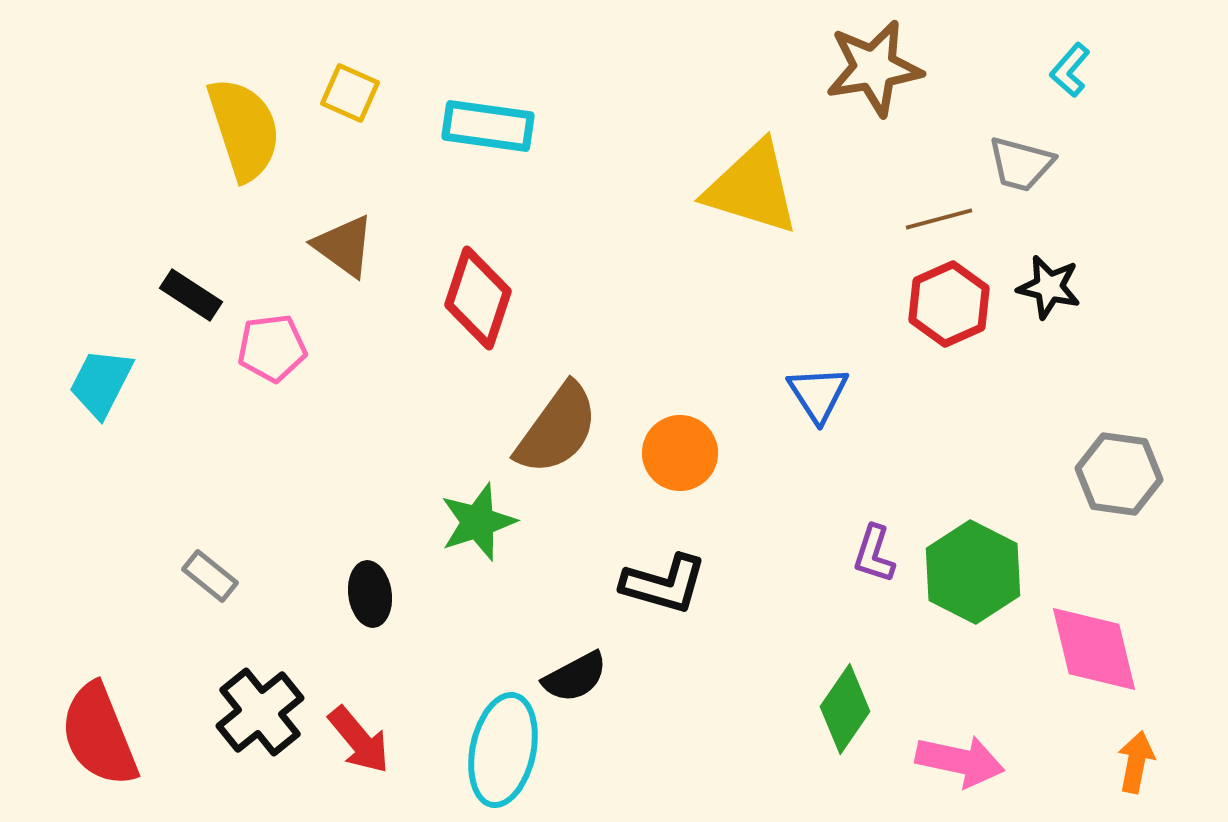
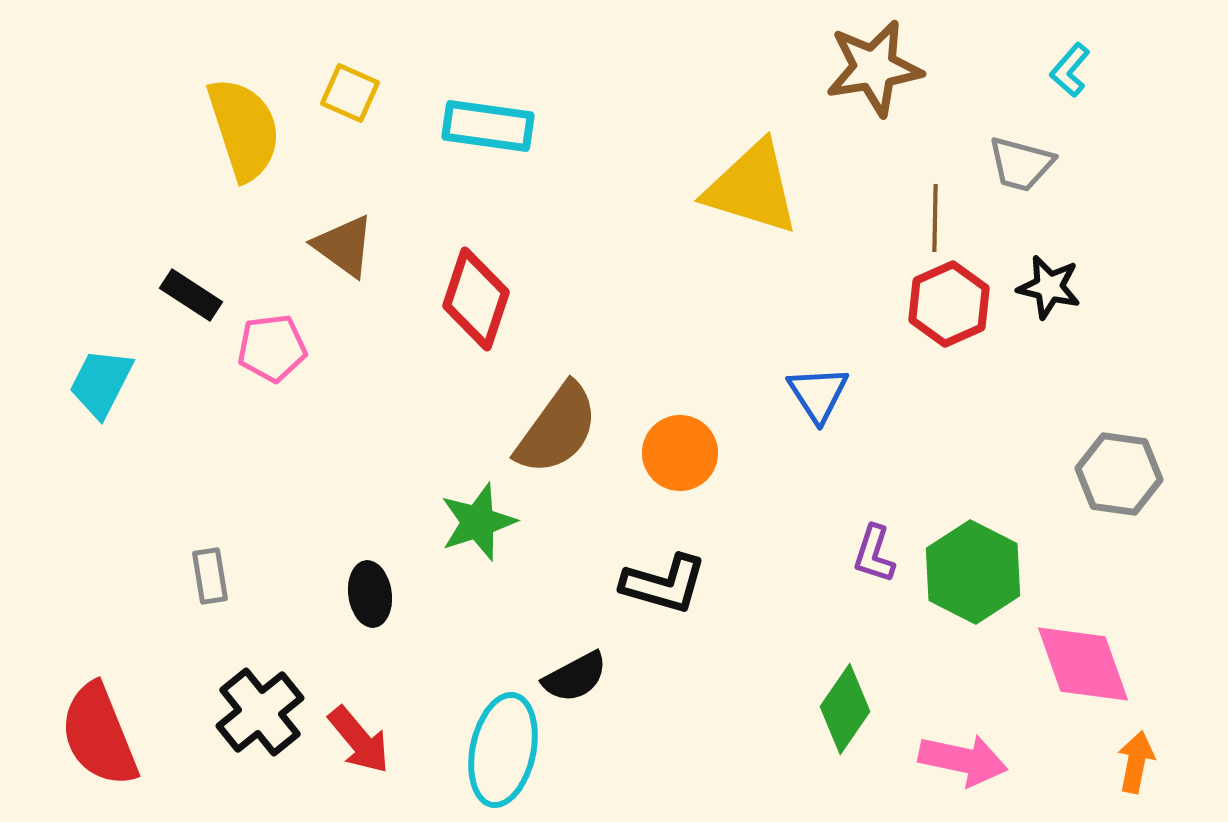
brown line: moved 4 px left, 1 px up; rotated 74 degrees counterclockwise
red diamond: moved 2 px left, 1 px down
gray rectangle: rotated 42 degrees clockwise
pink diamond: moved 11 px left, 15 px down; rotated 6 degrees counterclockwise
pink arrow: moved 3 px right, 1 px up
